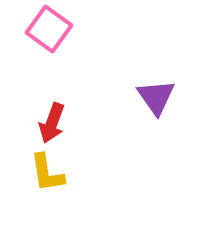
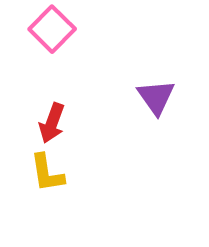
pink square: moved 3 px right; rotated 9 degrees clockwise
